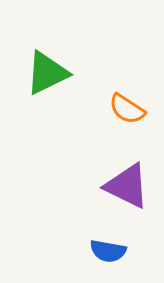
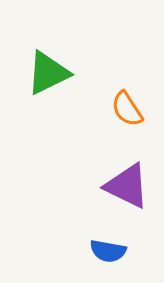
green triangle: moved 1 px right
orange semicircle: rotated 24 degrees clockwise
